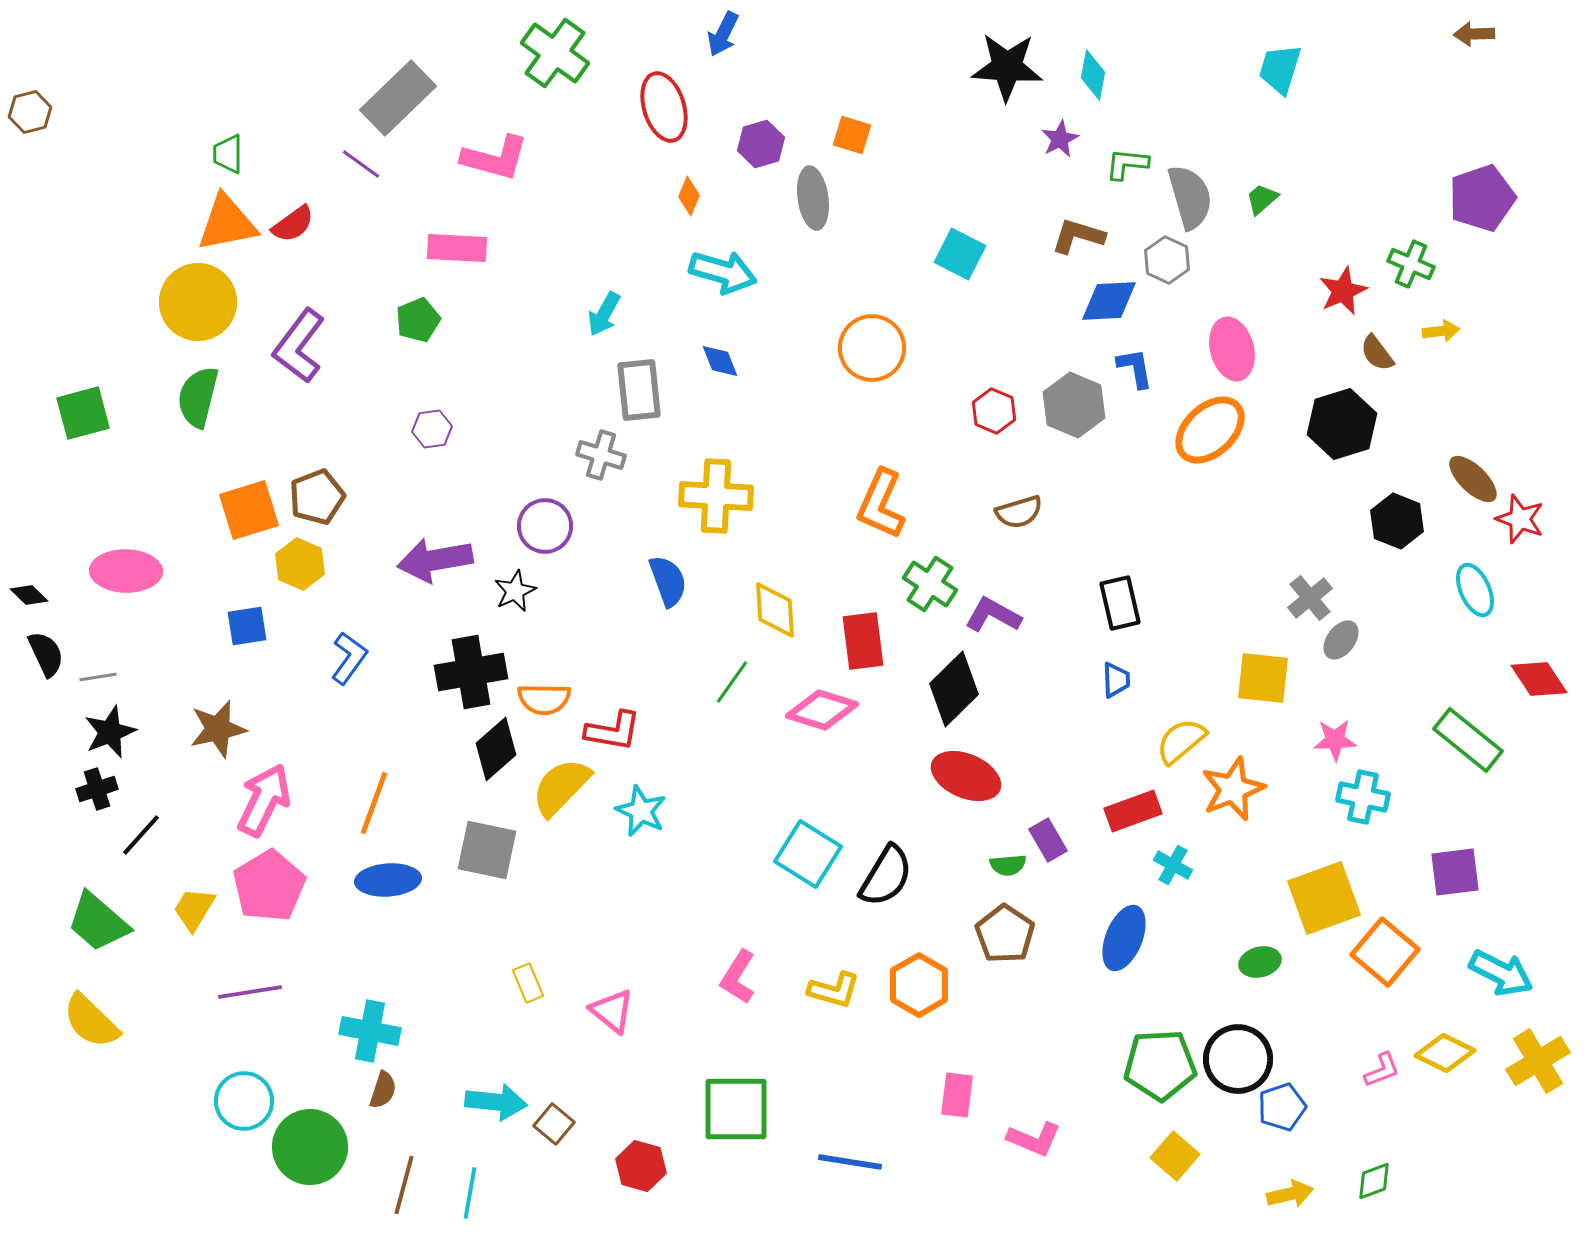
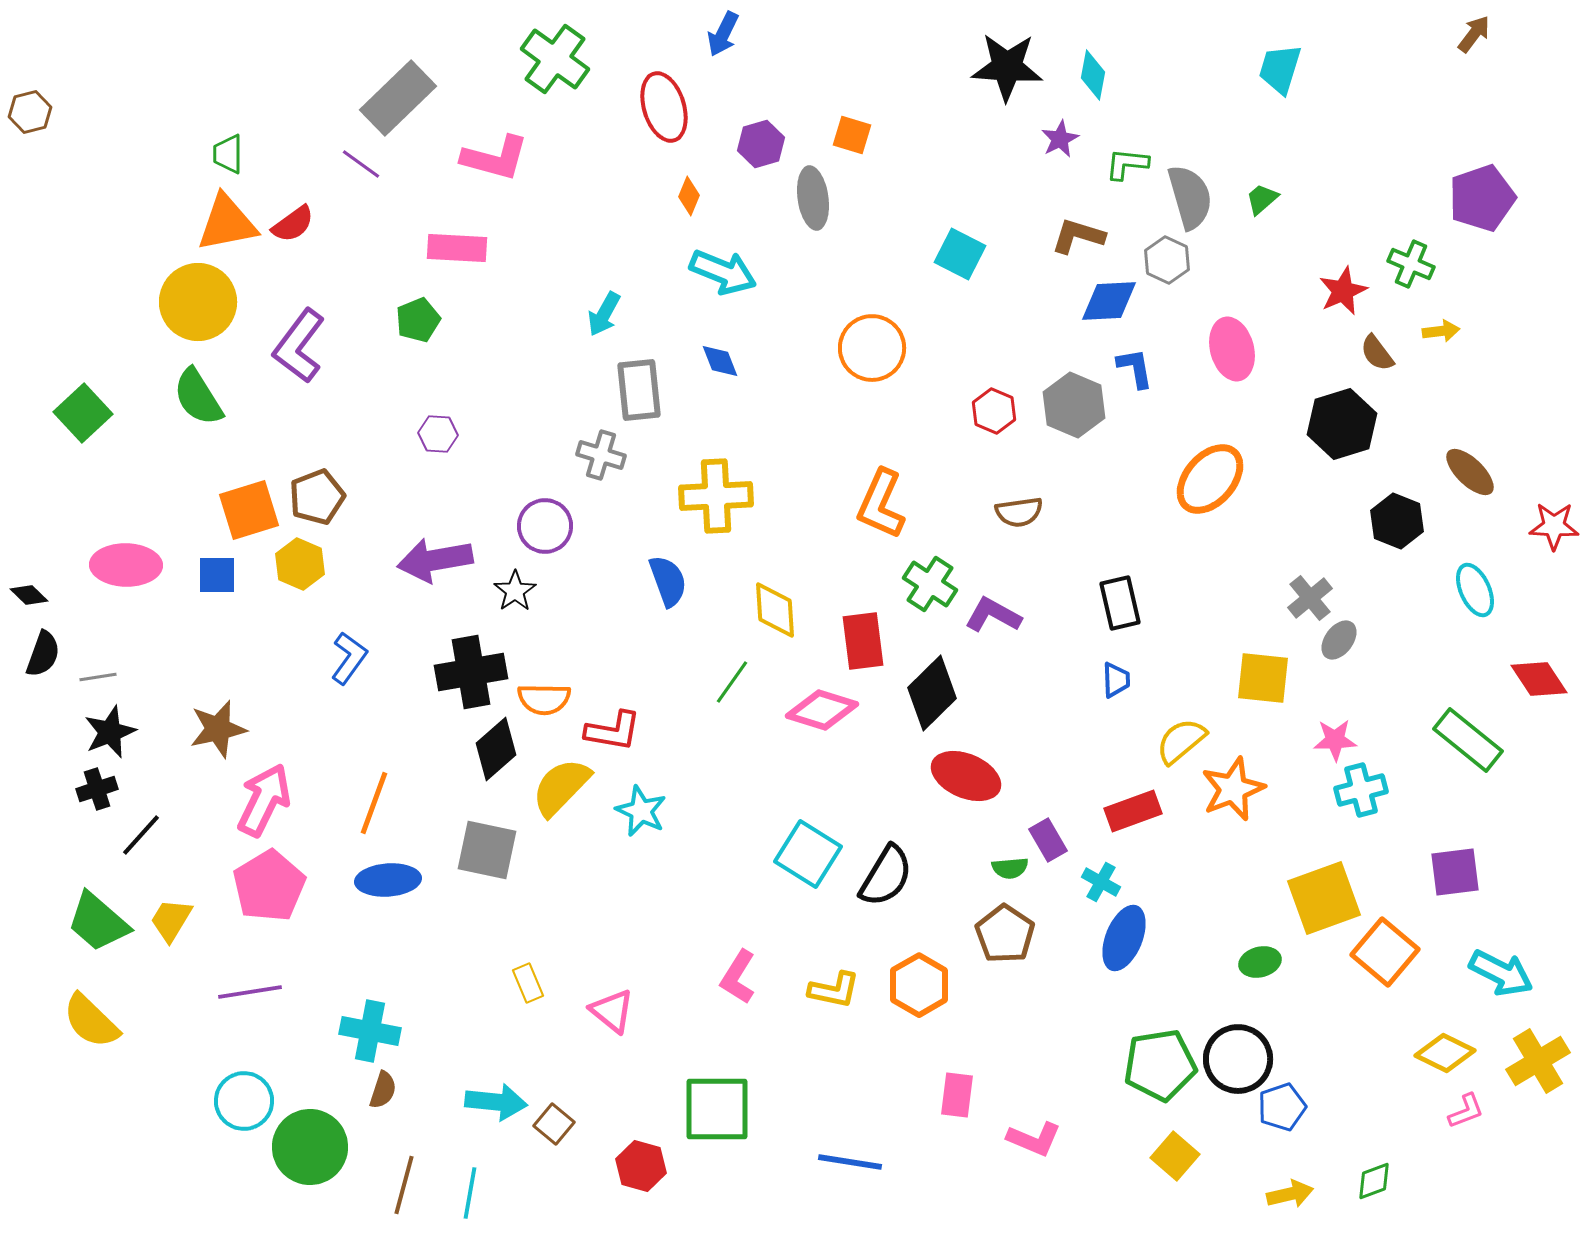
brown arrow at (1474, 34): rotated 129 degrees clockwise
green cross at (555, 53): moved 6 px down
cyan arrow at (723, 272): rotated 6 degrees clockwise
green semicircle at (198, 397): rotated 46 degrees counterclockwise
green square at (83, 413): rotated 28 degrees counterclockwise
purple hexagon at (432, 429): moved 6 px right, 5 px down; rotated 12 degrees clockwise
orange ellipse at (1210, 430): moved 49 px down; rotated 6 degrees counterclockwise
brown ellipse at (1473, 479): moved 3 px left, 7 px up
yellow cross at (716, 496): rotated 6 degrees counterclockwise
brown semicircle at (1019, 512): rotated 9 degrees clockwise
red star at (1520, 519): moved 34 px right, 7 px down; rotated 18 degrees counterclockwise
pink ellipse at (126, 571): moved 6 px up
black star at (515, 591): rotated 9 degrees counterclockwise
blue square at (247, 626): moved 30 px left, 51 px up; rotated 9 degrees clockwise
gray ellipse at (1341, 640): moved 2 px left
black semicircle at (46, 654): moved 3 px left; rotated 45 degrees clockwise
black diamond at (954, 689): moved 22 px left, 4 px down
cyan cross at (1363, 797): moved 2 px left, 7 px up; rotated 27 degrees counterclockwise
green semicircle at (1008, 865): moved 2 px right, 3 px down
cyan cross at (1173, 865): moved 72 px left, 17 px down
yellow trapezoid at (194, 909): moved 23 px left, 11 px down
yellow L-shape at (834, 990): rotated 4 degrees counterclockwise
green pentagon at (1160, 1065): rotated 6 degrees counterclockwise
pink L-shape at (1382, 1070): moved 84 px right, 41 px down
green square at (736, 1109): moved 19 px left
